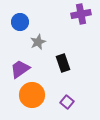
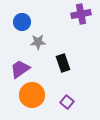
blue circle: moved 2 px right
gray star: rotated 21 degrees clockwise
